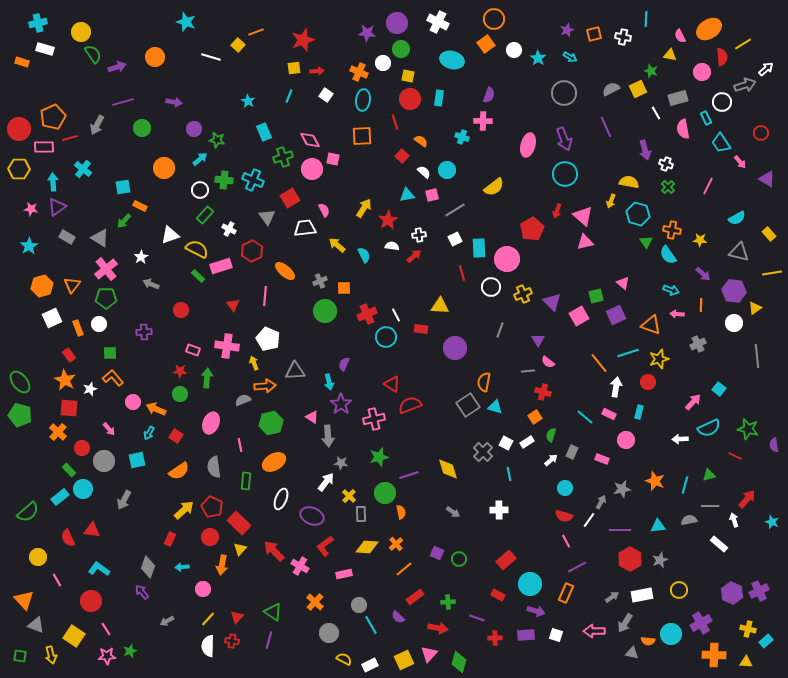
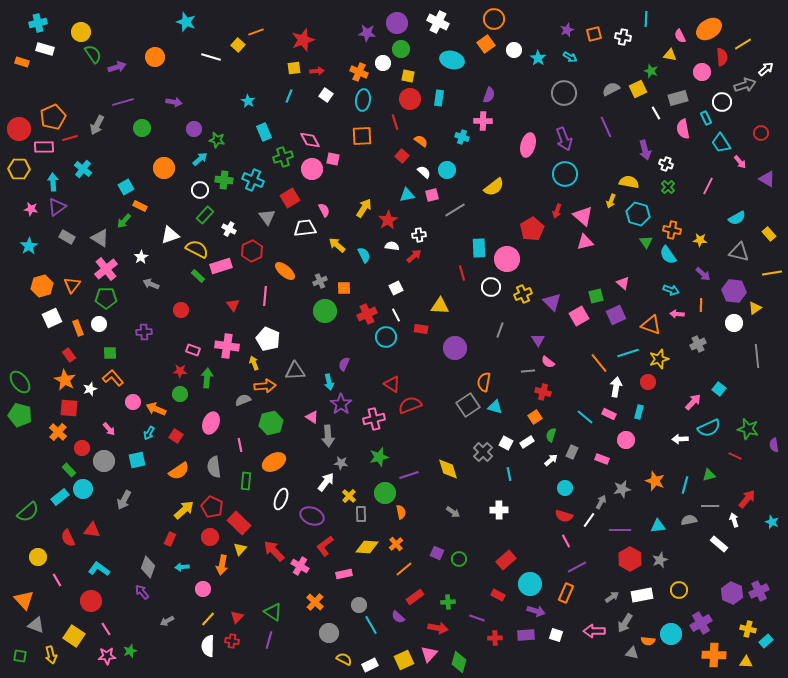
cyan square at (123, 187): moved 3 px right; rotated 21 degrees counterclockwise
white square at (455, 239): moved 59 px left, 49 px down
